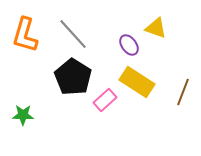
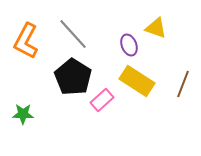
orange L-shape: moved 1 px right, 6 px down; rotated 12 degrees clockwise
purple ellipse: rotated 15 degrees clockwise
yellow rectangle: moved 1 px up
brown line: moved 8 px up
pink rectangle: moved 3 px left
green star: moved 1 px up
